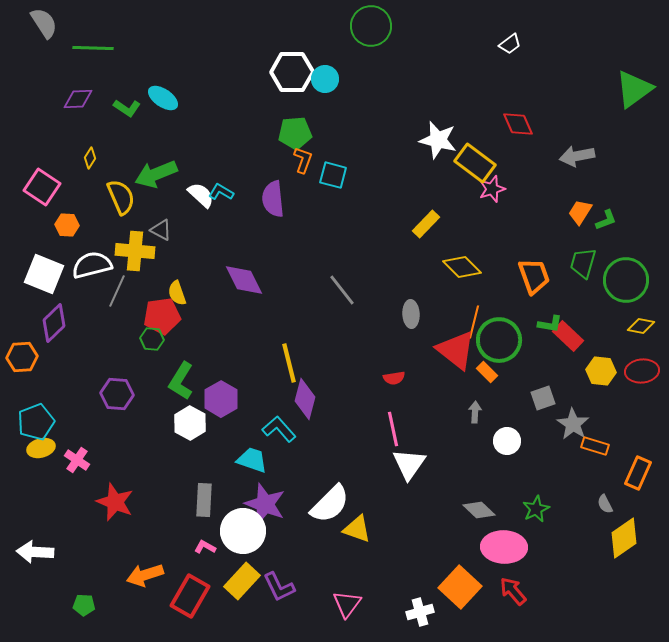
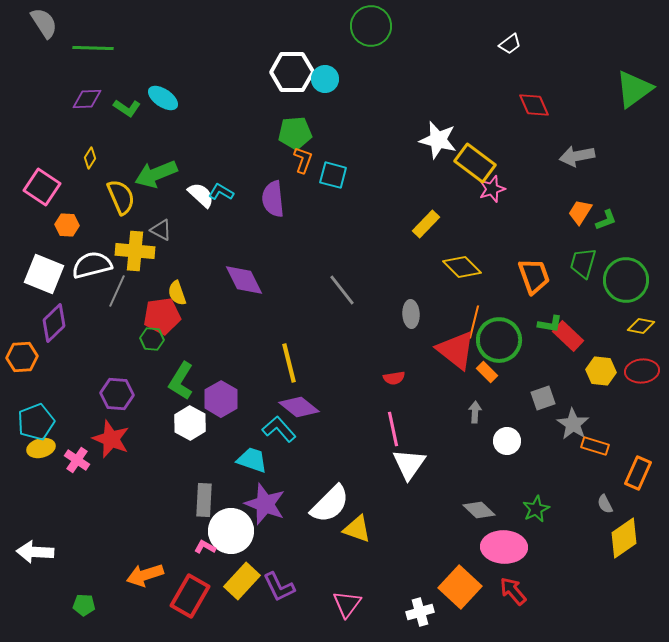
purple diamond at (78, 99): moved 9 px right
red diamond at (518, 124): moved 16 px right, 19 px up
purple diamond at (305, 399): moved 6 px left, 8 px down; rotated 66 degrees counterclockwise
red star at (115, 502): moved 4 px left, 63 px up
white circle at (243, 531): moved 12 px left
